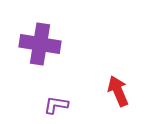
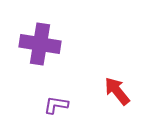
red arrow: moved 1 px left; rotated 16 degrees counterclockwise
